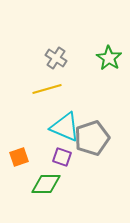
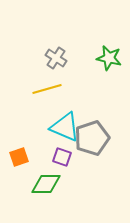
green star: rotated 20 degrees counterclockwise
